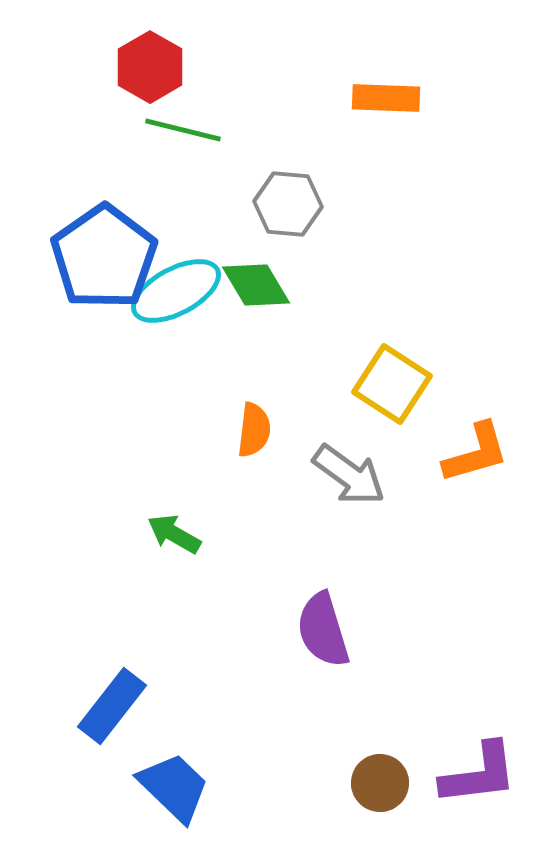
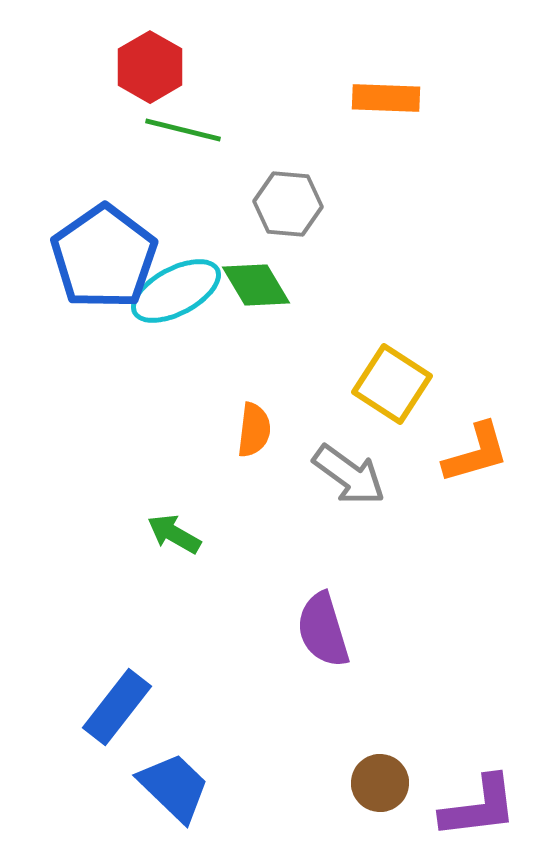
blue rectangle: moved 5 px right, 1 px down
purple L-shape: moved 33 px down
